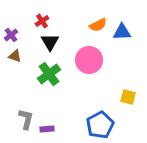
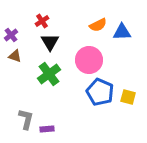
blue pentagon: moved 33 px up; rotated 20 degrees counterclockwise
